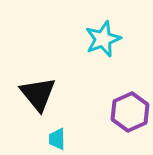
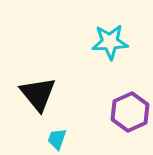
cyan star: moved 7 px right, 3 px down; rotated 18 degrees clockwise
cyan trapezoid: rotated 20 degrees clockwise
